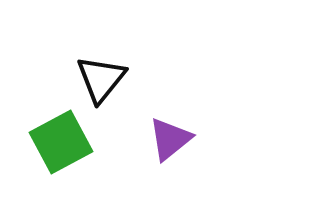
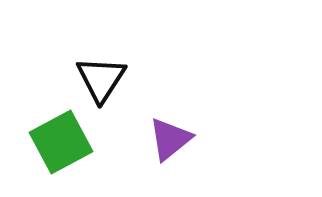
black triangle: rotated 6 degrees counterclockwise
